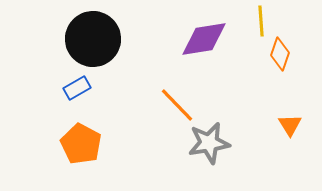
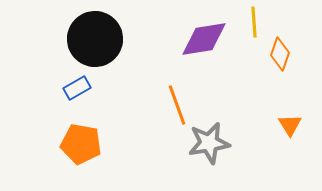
yellow line: moved 7 px left, 1 px down
black circle: moved 2 px right
orange line: rotated 24 degrees clockwise
orange pentagon: rotated 18 degrees counterclockwise
